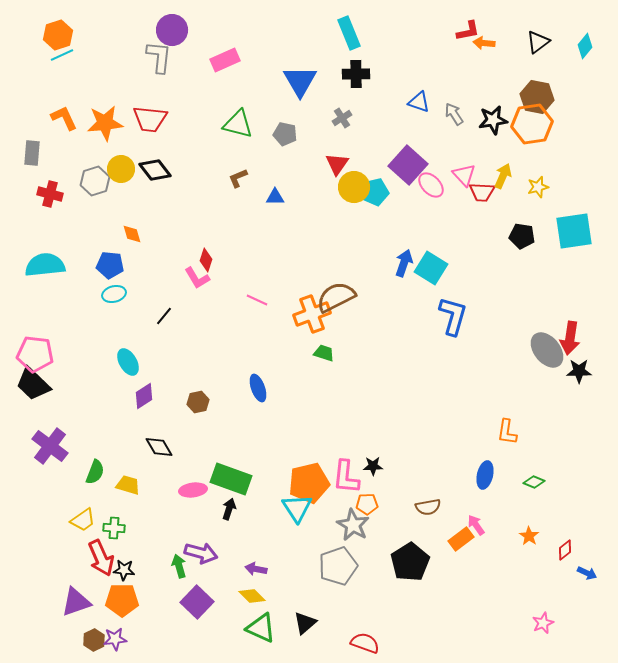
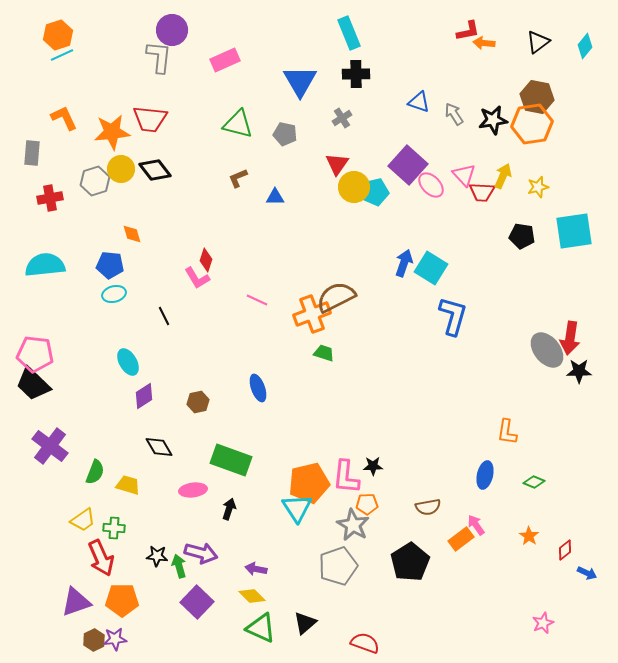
orange star at (105, 123): moved 7 px right, 9 px down
red cross at (50, 194): moved 4 px down; rotated 25 degrees counterclockwise
black line at (164, 316): rotated 66 degrees counterclockwise
green rectangle at (231, 479): moved 19 px up
black star at (124, 570): moved 33 px right, 14 px up
